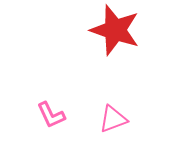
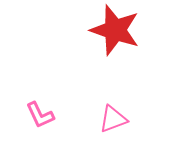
pink L-shape: moved 11 px left
